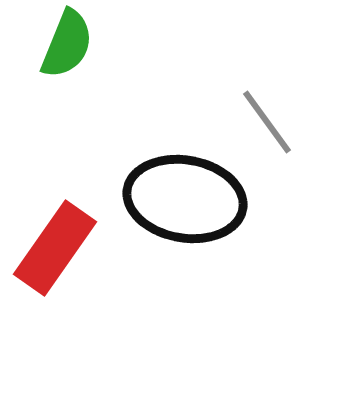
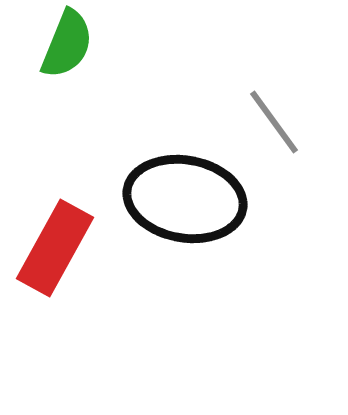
gray line: moved 7 px right
red rectangle: rotated 6 degrees counterclockwise
